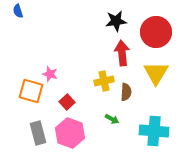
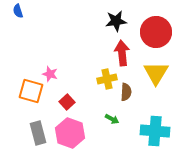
yellow cross: moved 3 px right, 2 px up
cyan cross: moved 1 px right
